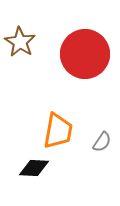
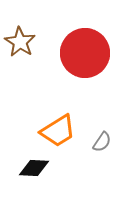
red circle: moved 1 px up
orange trapezoid: rotated 48 degrees clockwise
